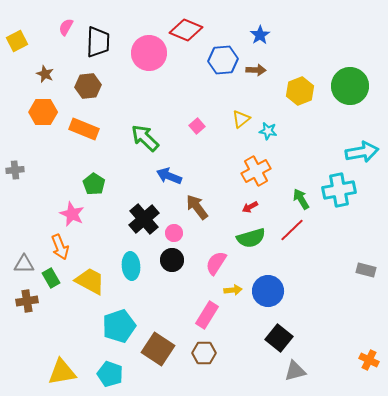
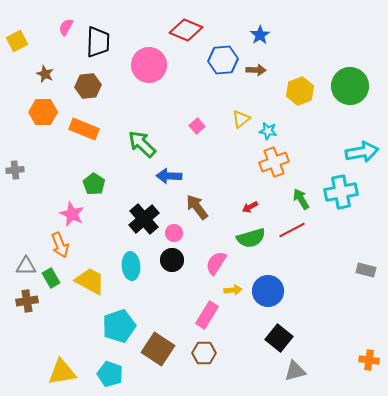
pink circle at (149, 53): moved 12 px down
green arrow at (145, 138): moved 3 px left, 6 px down
orange cross at (256, 171): moved 18 px right, 9 px up; rotated 8 degrees clockwise
blue arrow at (169, 176): rotated 20 degrees counterclockwise
cyan cross at (339, 190): moved 2 px right, 2 px down
red line at (292, 230): rotated 16 degrees clockwise
orange arrow at (60, 247): moved 2 px up
gray triangle at (24, 264): moved 2 px right, 2 px down
orange cross at (369, 360): rotated 18 degrees counterclockwise
